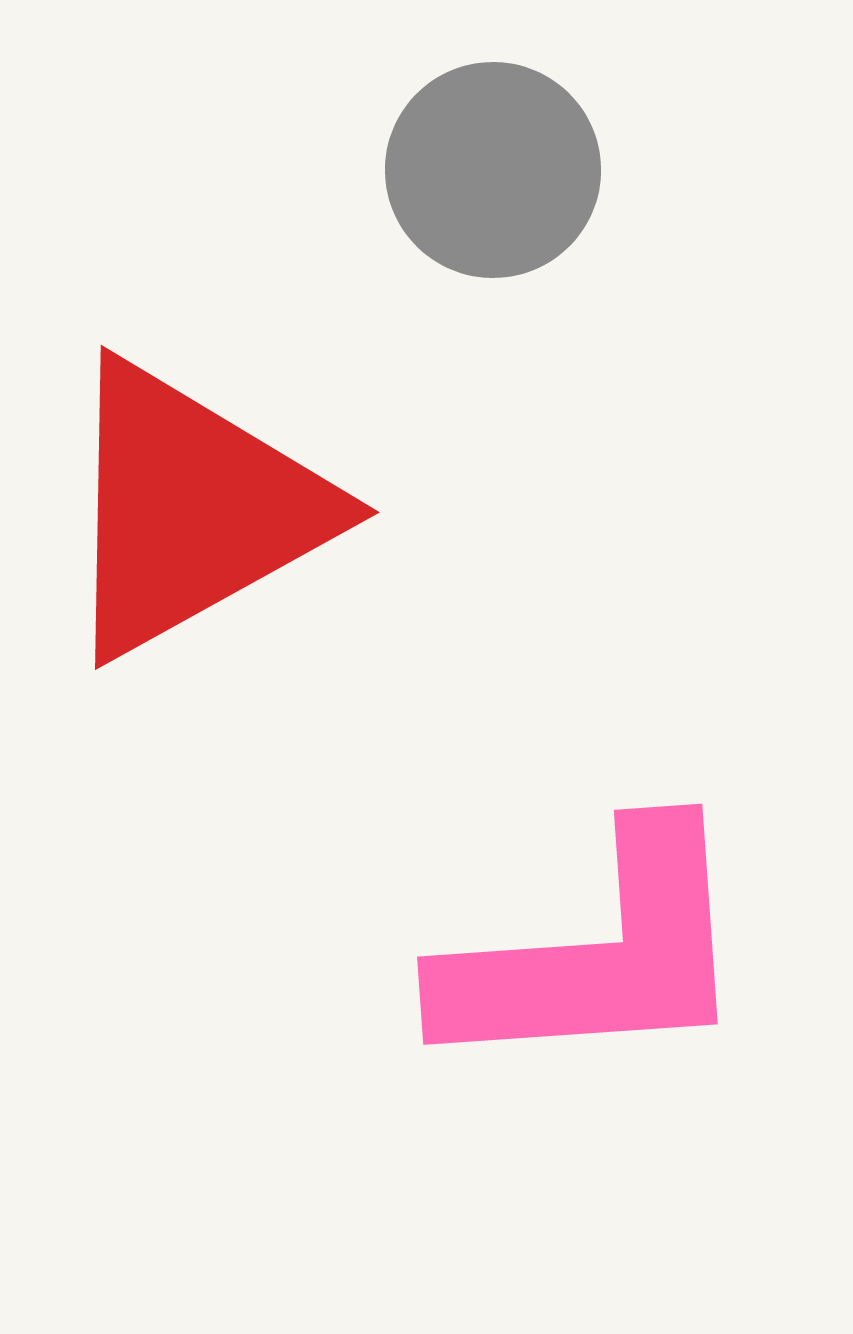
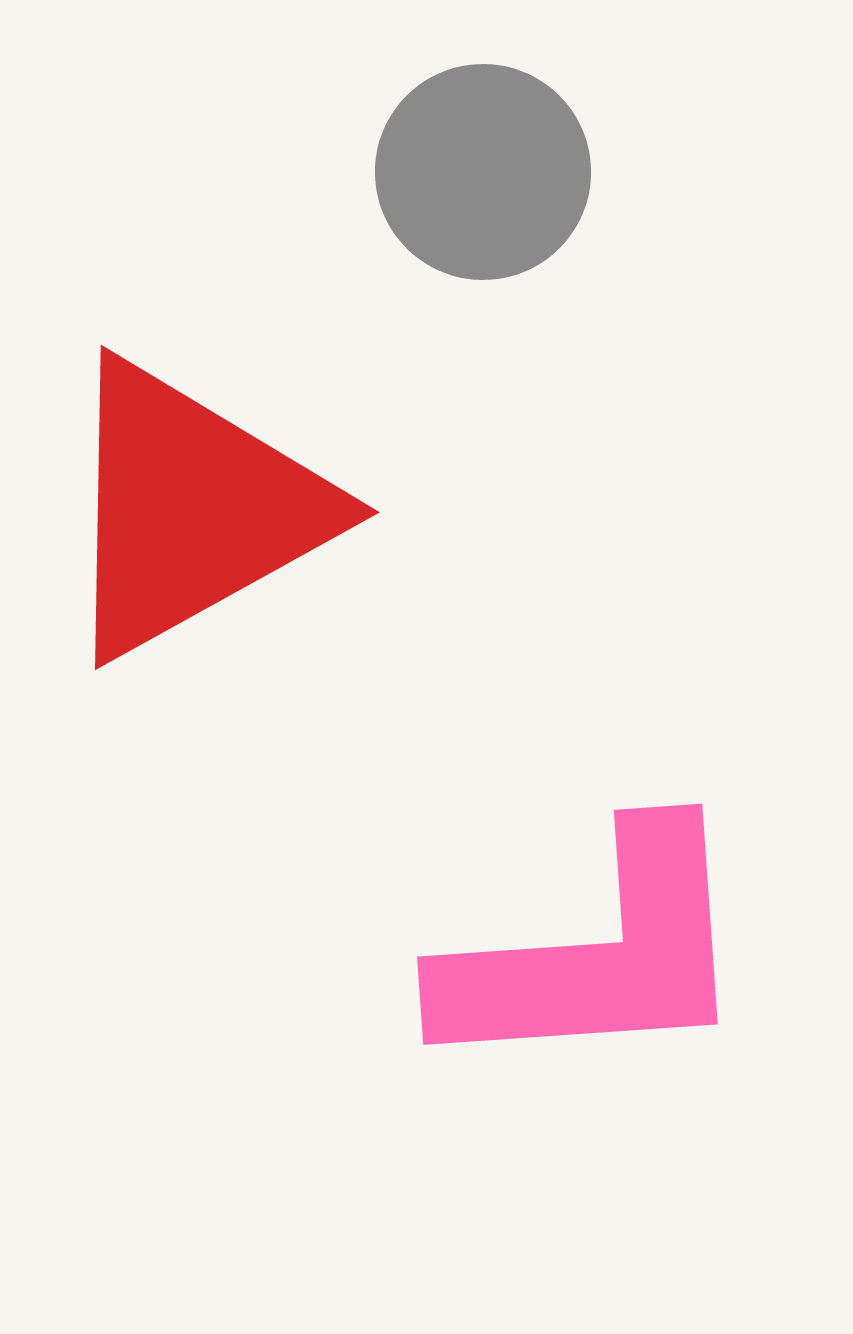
gray circle: moved 10 px left, 2 px down
